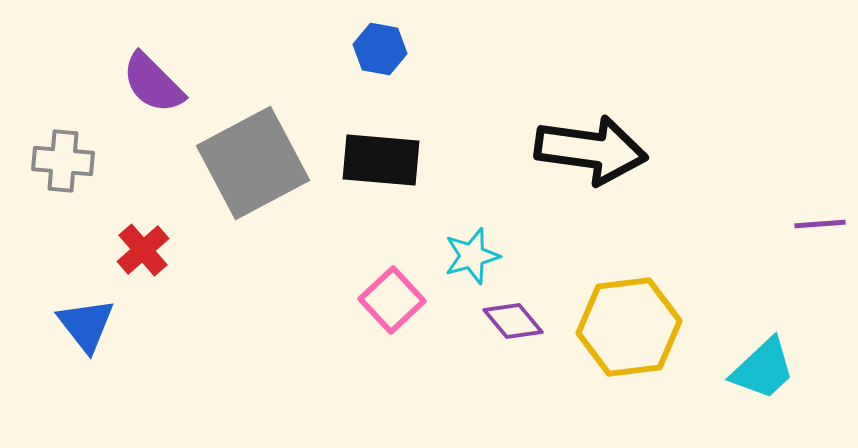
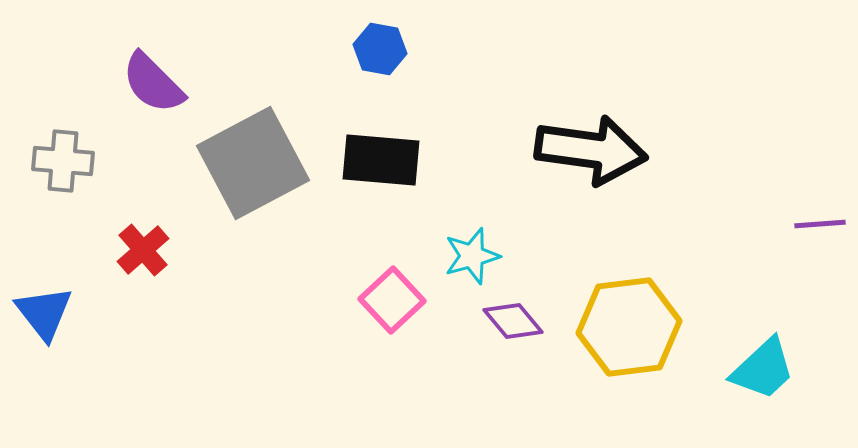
blue triangle: moved 42 px left, 12 px up
